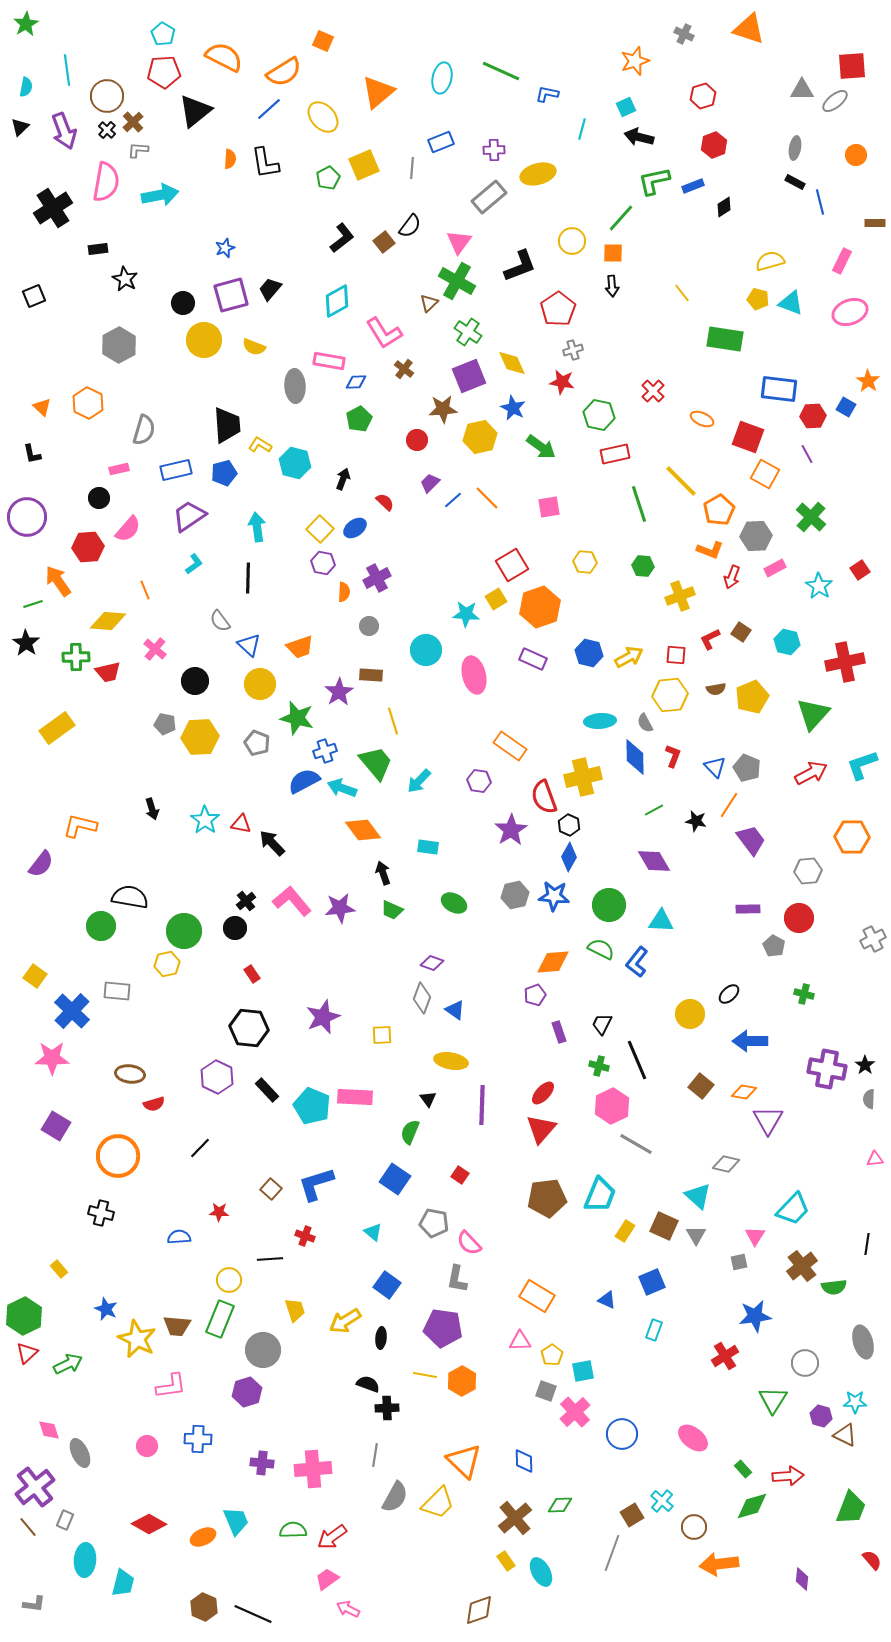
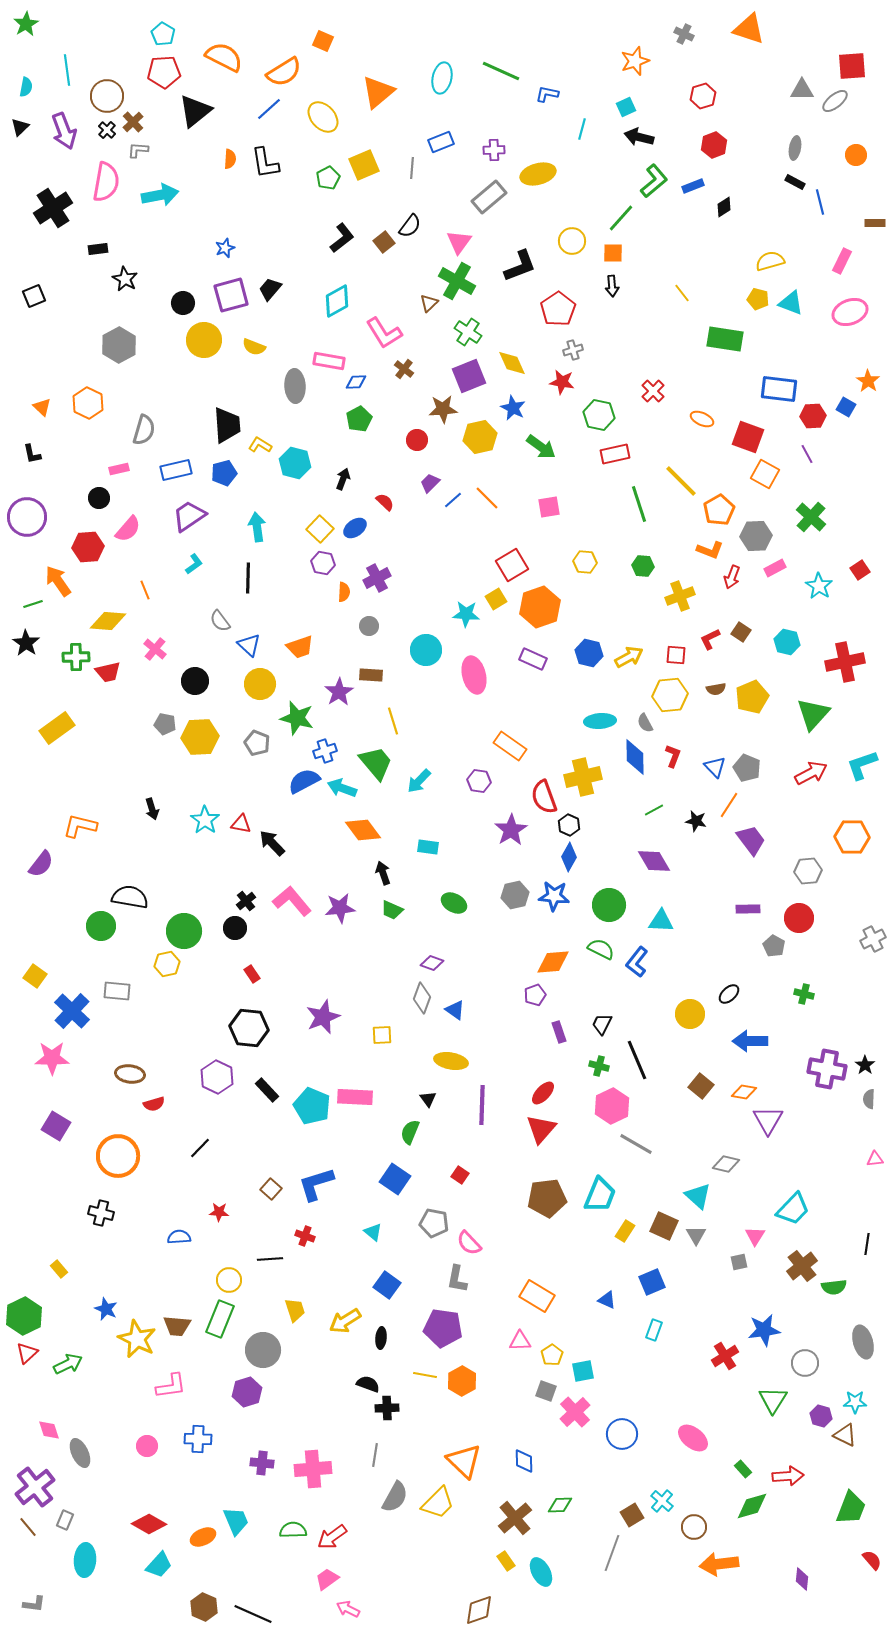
green L-shape at (654, 181): rotated 152 degrees clockwise
blue star at (755, 1316): moved 9 px right, 14 px down
cyan trapezoid at (123, 1583): moved 36 px right, 18 px up; rotated 28 degrees clockwise
